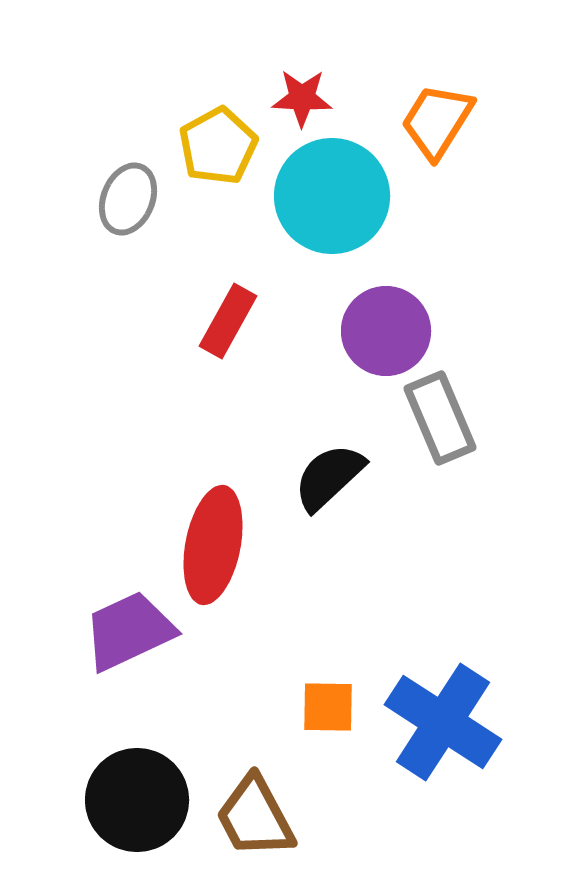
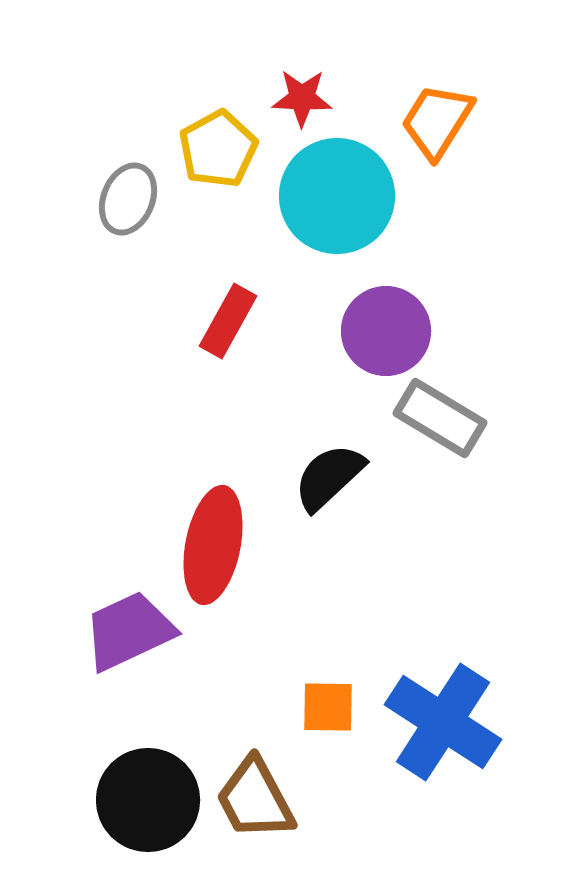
yellow pentagon: moved 3 px down
cyan circle: moved 5 px right
gray rectangle: rotated 36 degrees counterclockwise
black circle: moved 11 px right
brown trapezoid: moved 18 px up
